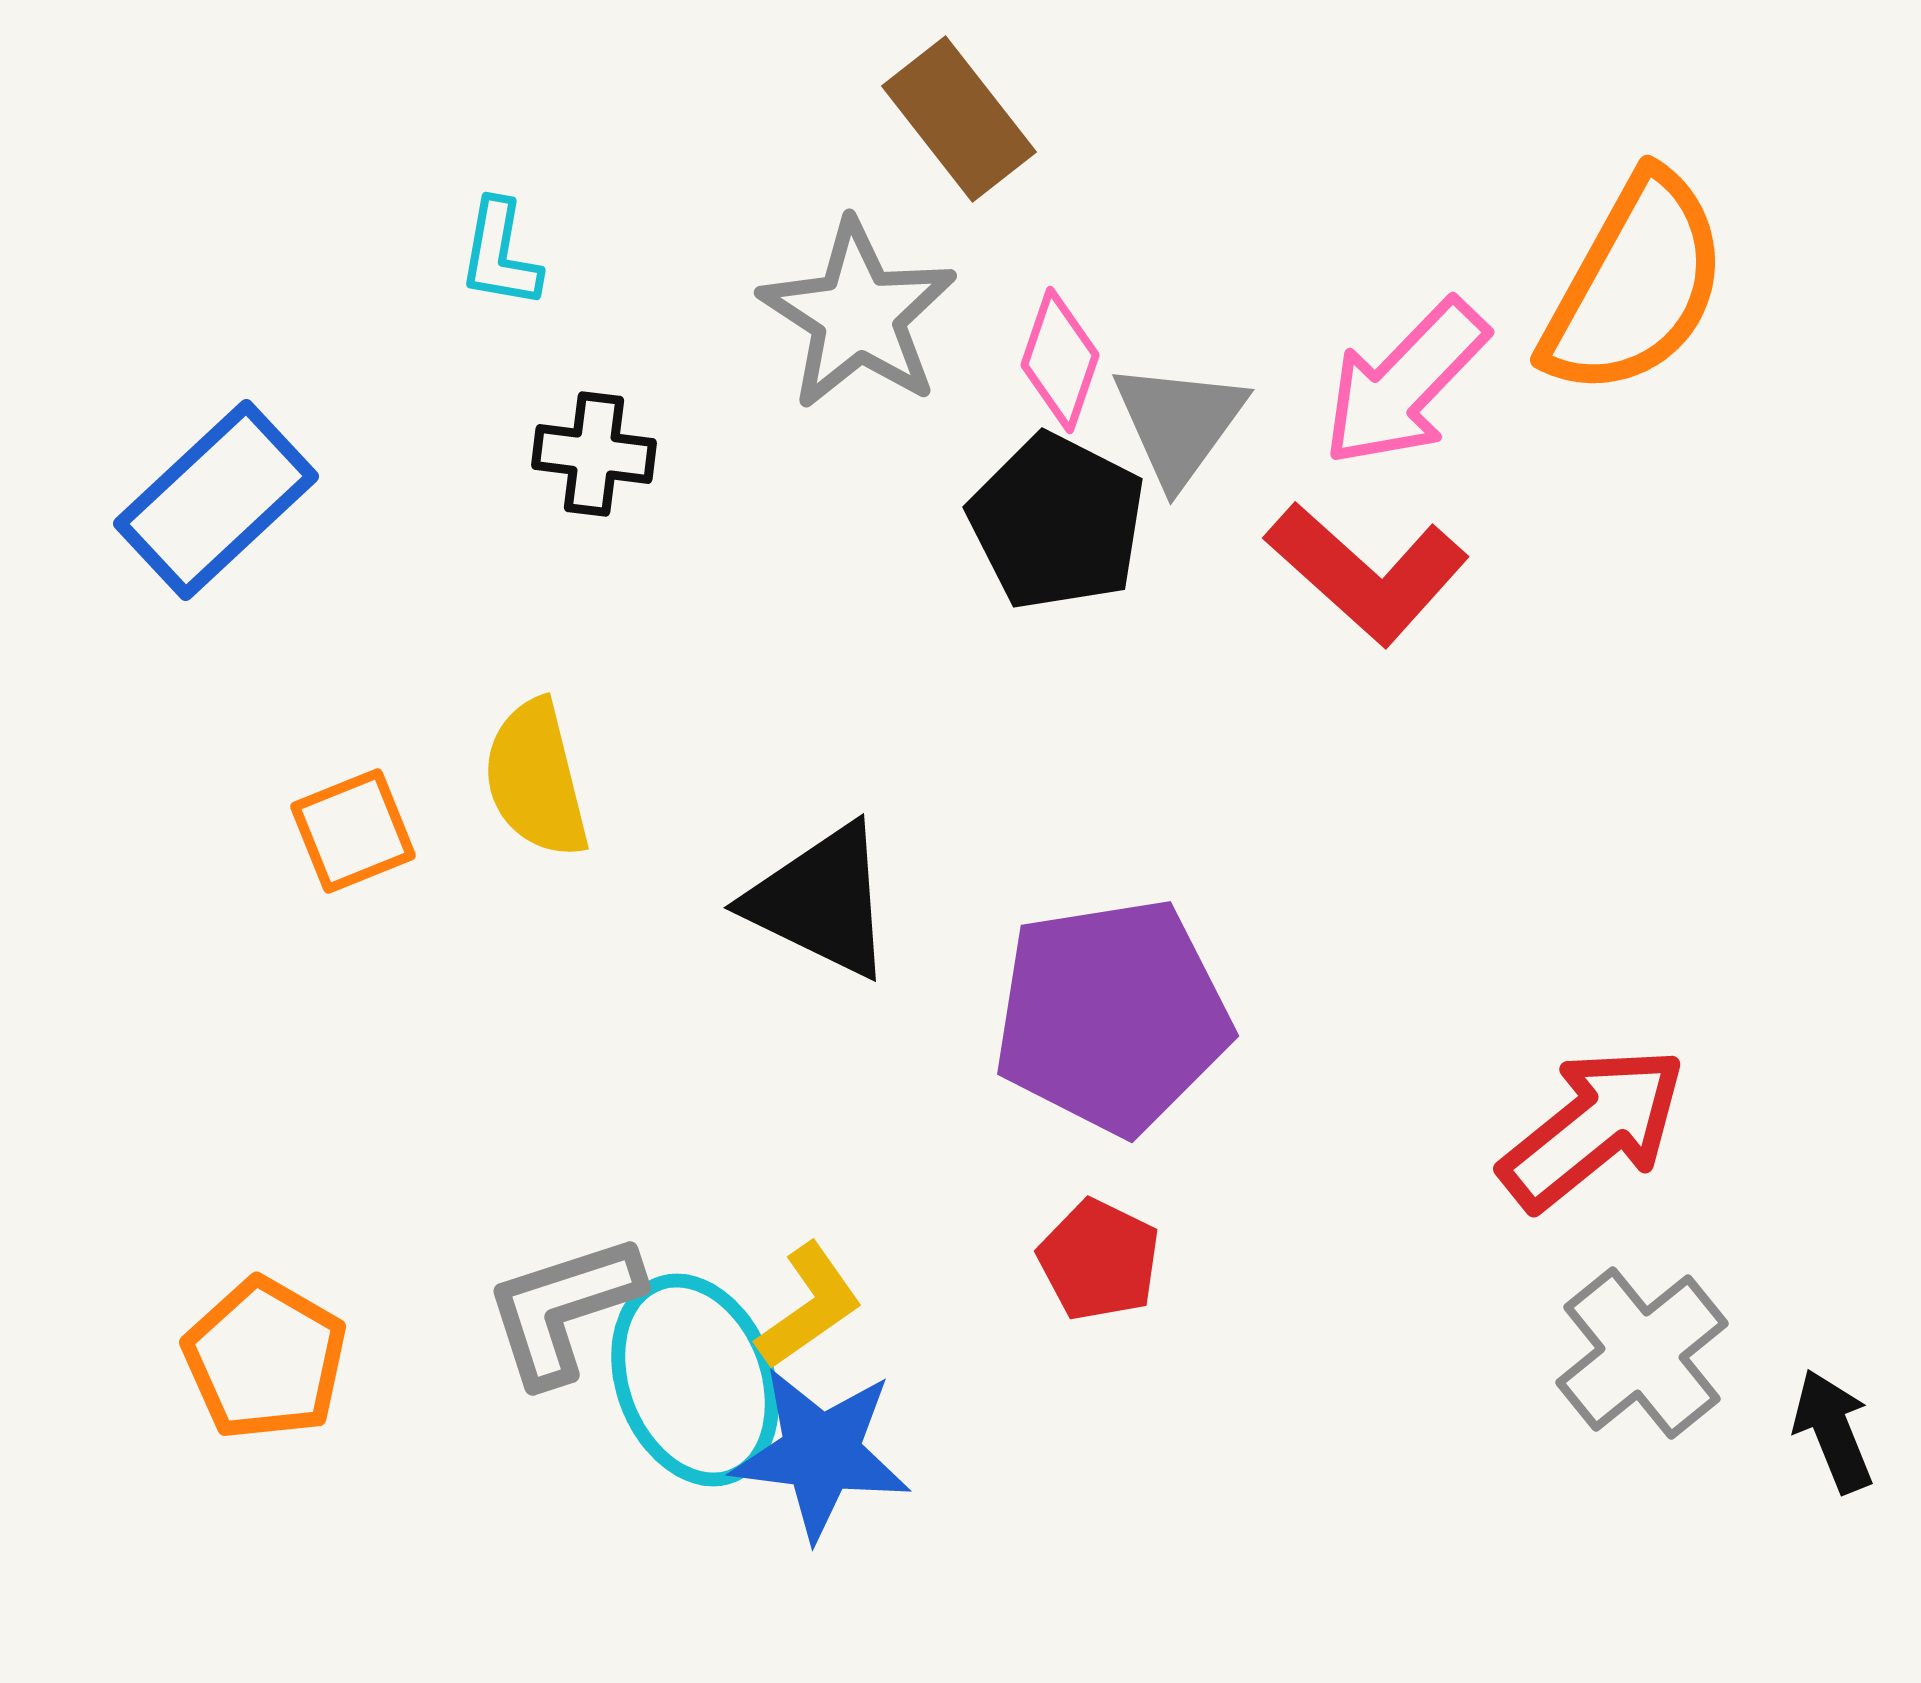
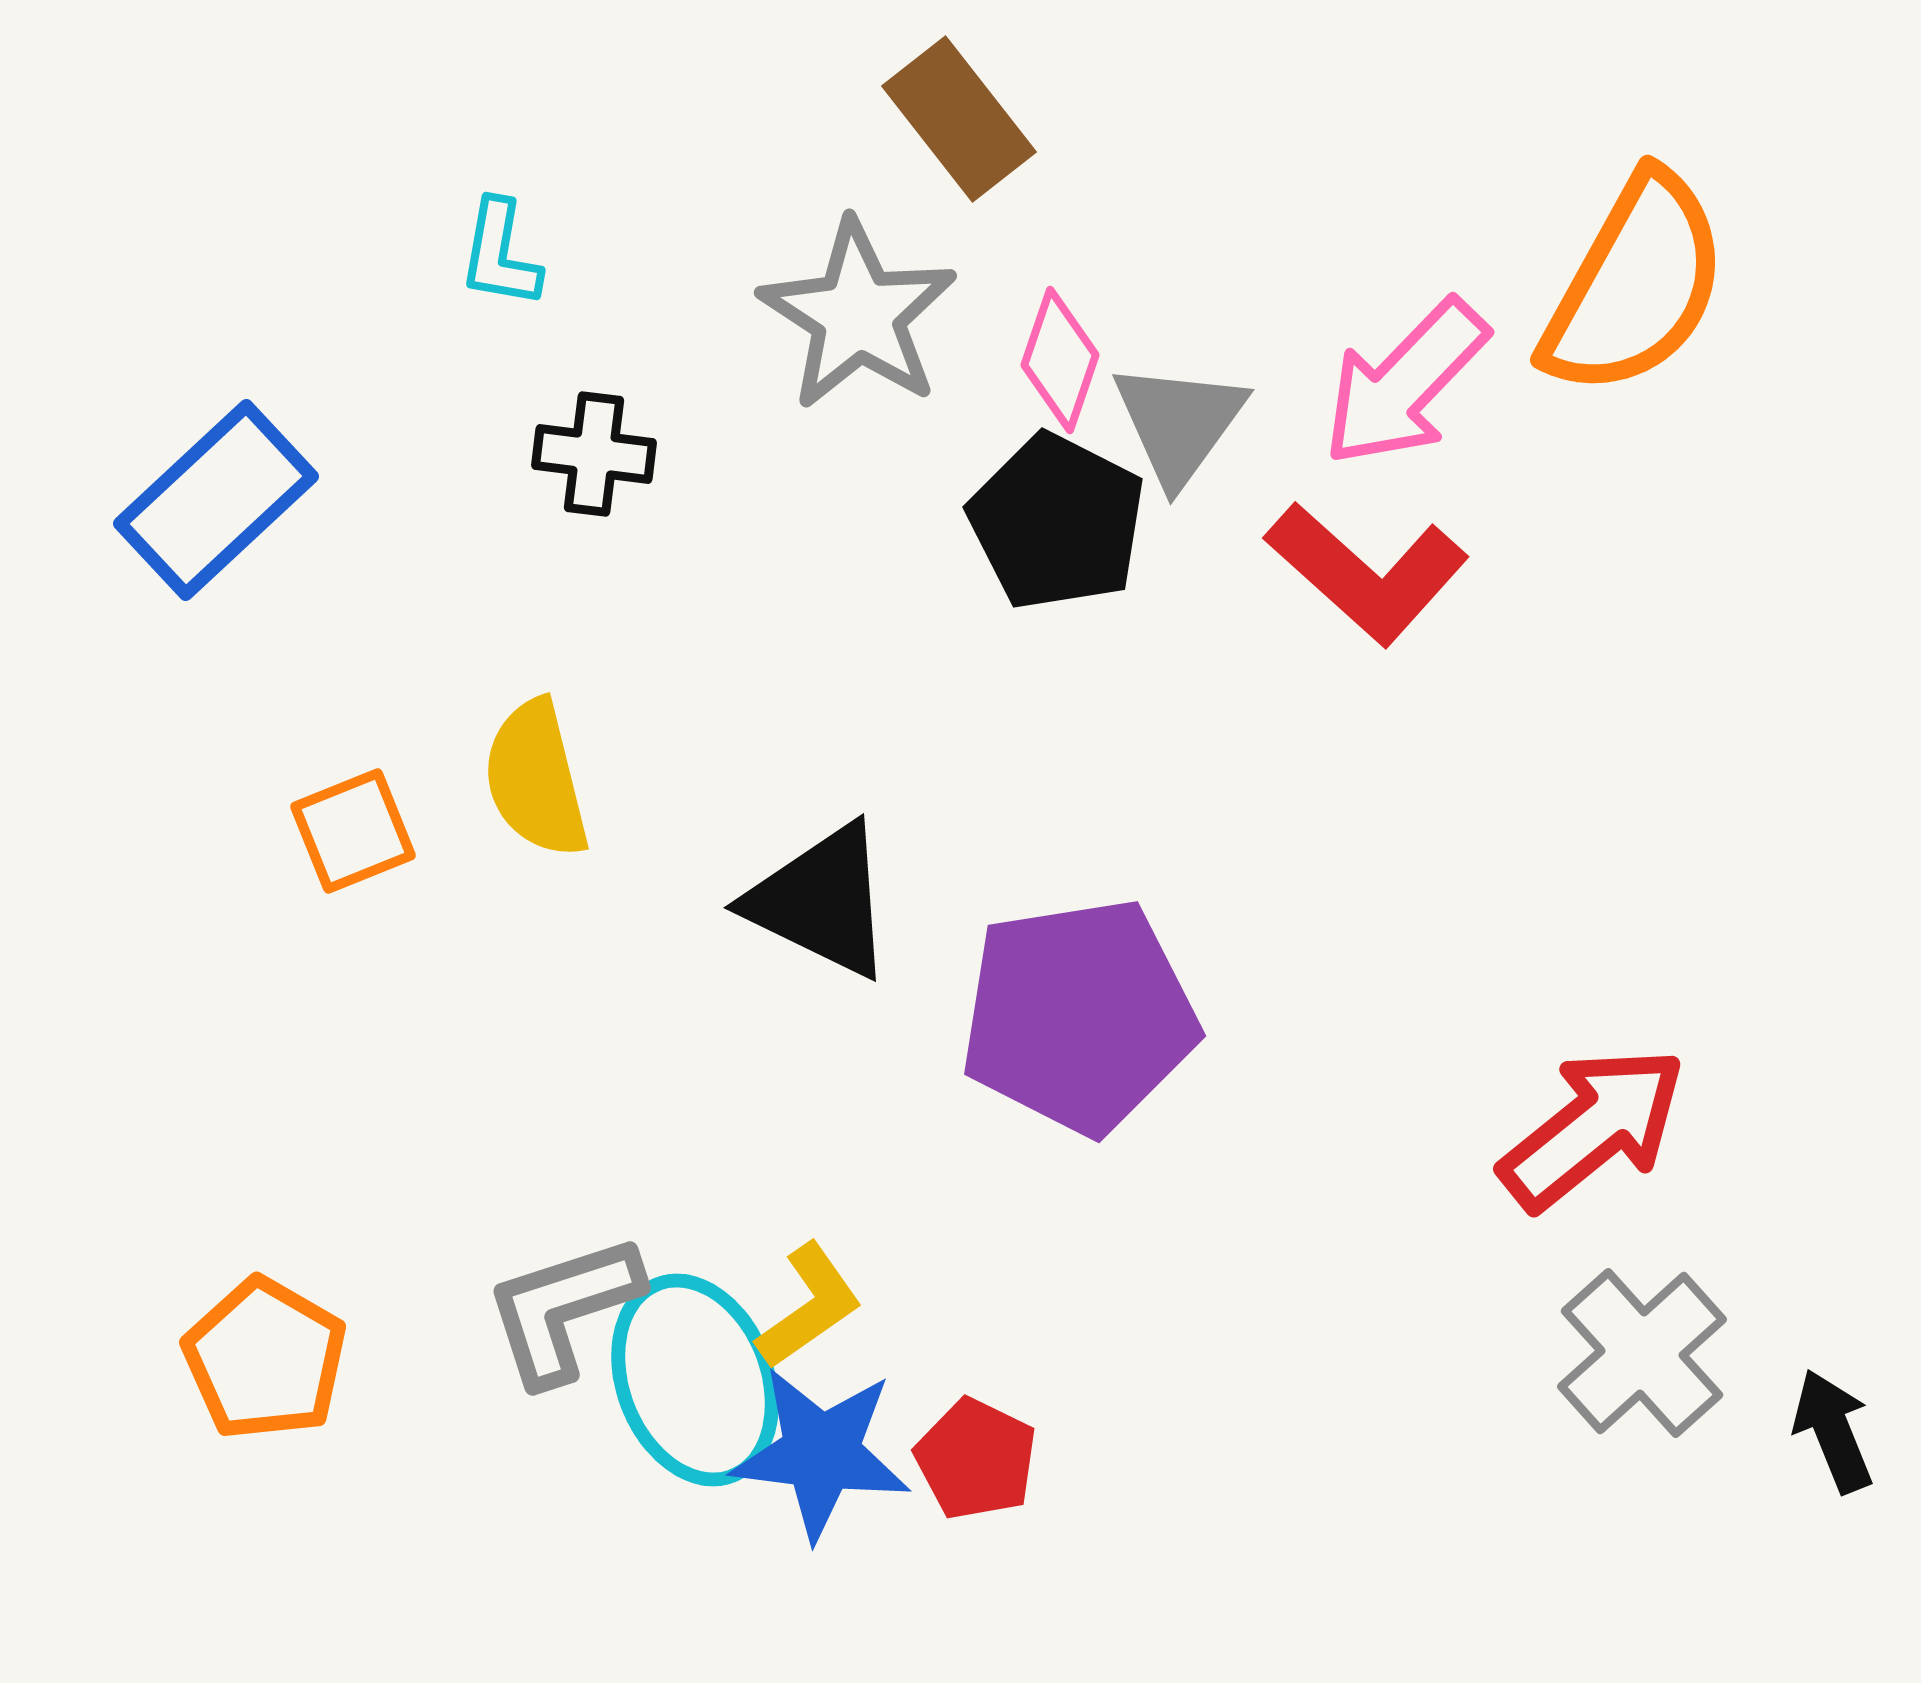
purple pentagon: moved 33 px left
red pentagon: moved 123 px left, 199 px down
gray cross: rotated 3 degrees counterclockwise
